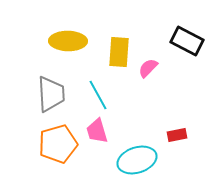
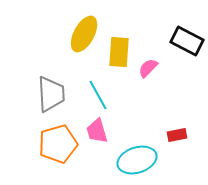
yellow ellipse: moved 16 px right, 7 px up; rotated 63 degrees counterclockwise
